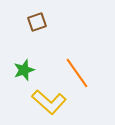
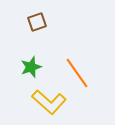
green star: moved 7 px right, 3 px up
